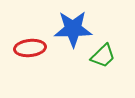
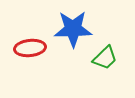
green trapezoid: moved 2 px right, 2 px down
